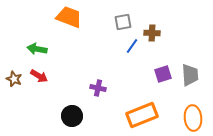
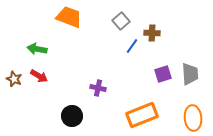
gray square: moved 2 px left, 1 px up; rotated 30 degrees counterclockwise
gray trapezoid: moved 1 px up
